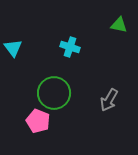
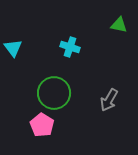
pink pentagon: moved 4 px right, 4 px down; rotated 10 degrees clockwise
